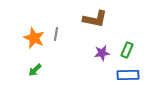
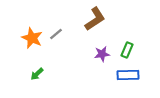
brown L-shape: rotated 45 degrees counterclockwise
gray line: rotated 40 degrees clockwise
orange star: moved 2 px left
purple star: moved 1 px down
green arrow: moved 2 px right, 4 px down
